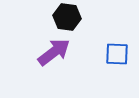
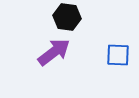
blue square: moved 1 px right, 1 px down
